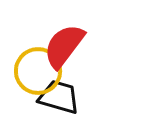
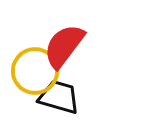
yellow circle: moved 3 px left
